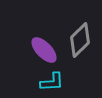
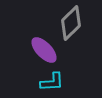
gray diamond: moved 9 px left, 17 px up
